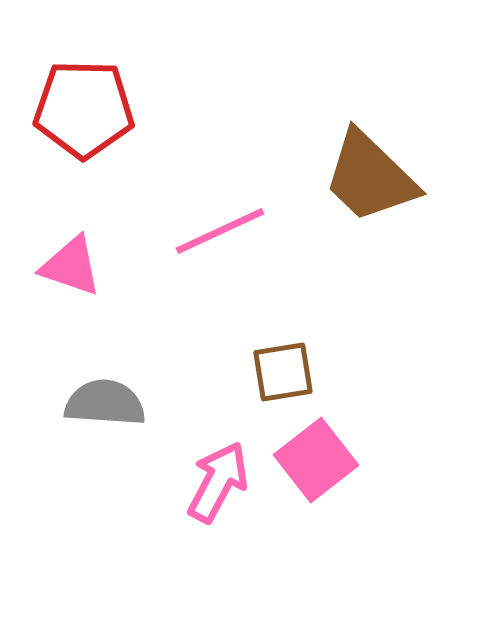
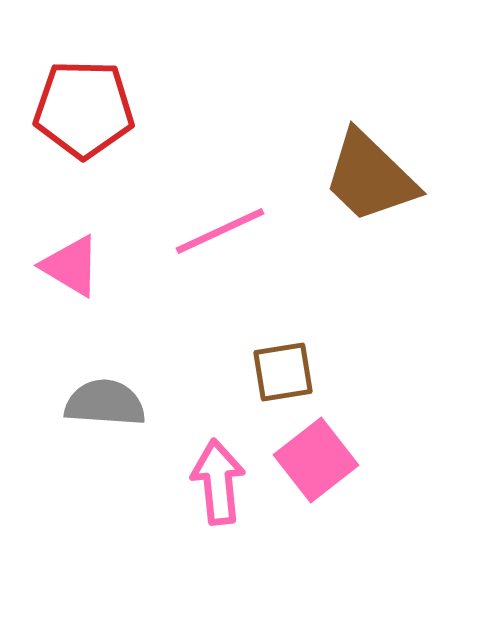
pink triangle: rotated 12 degrees clockwise
pink arrow: rotated 34 degrees counterclockwise
